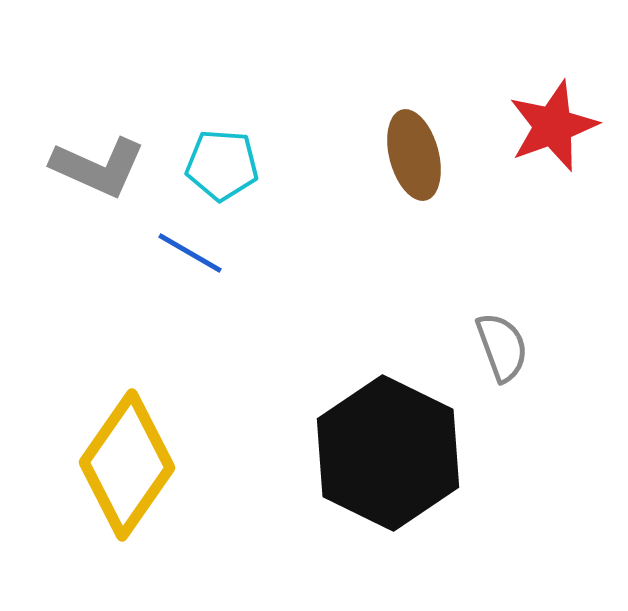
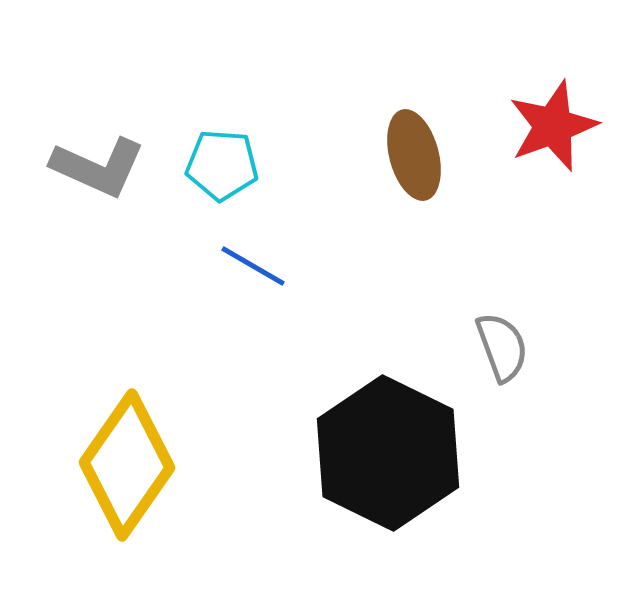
blue line: moved 63 px right, 13 px down
